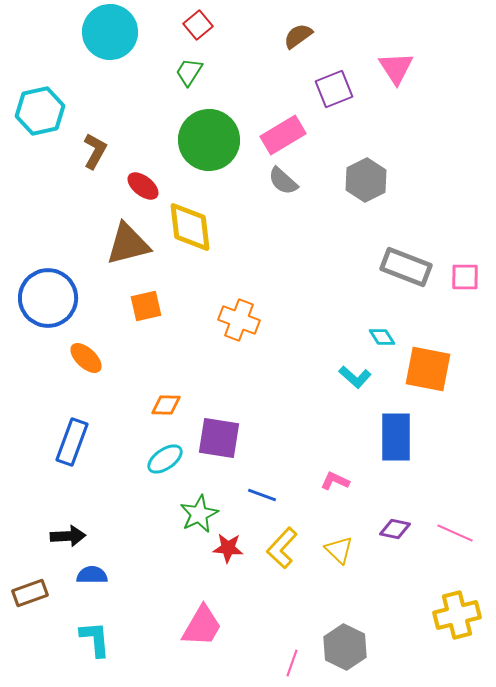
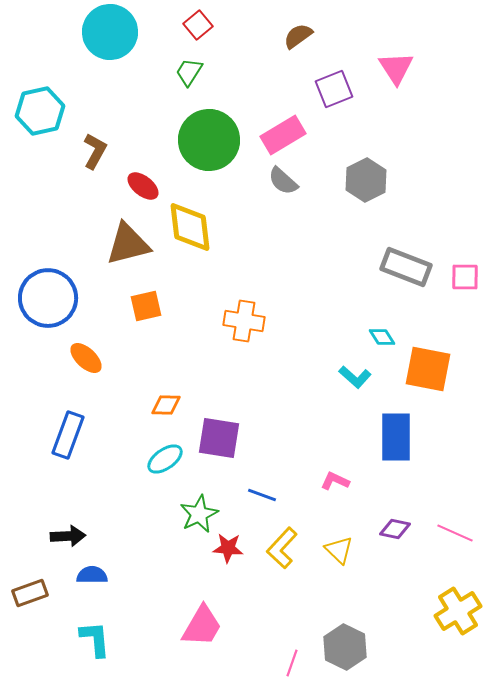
orange cross at (239, 320): moved 5 px right, 1 px down; rotated 12 degrees counterclockwise
blue rectangle at (72, 442): moved 4 px left, 7 px up
yellow cross at (457, 615): moved 1 px right, 4 px up; rotated 18 degrees counterclockwise
